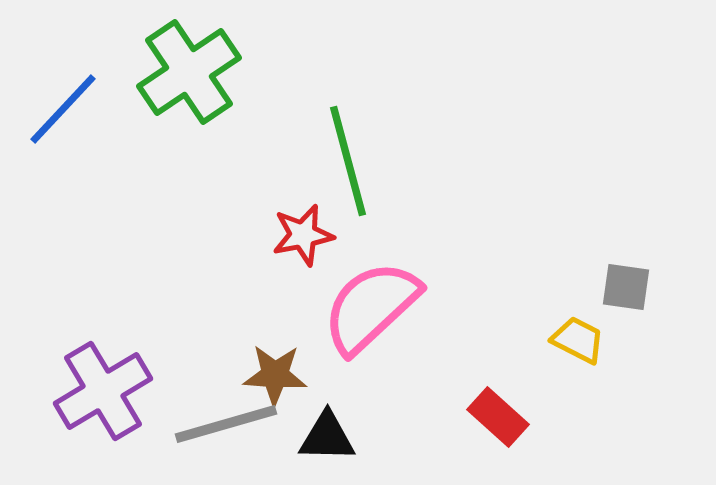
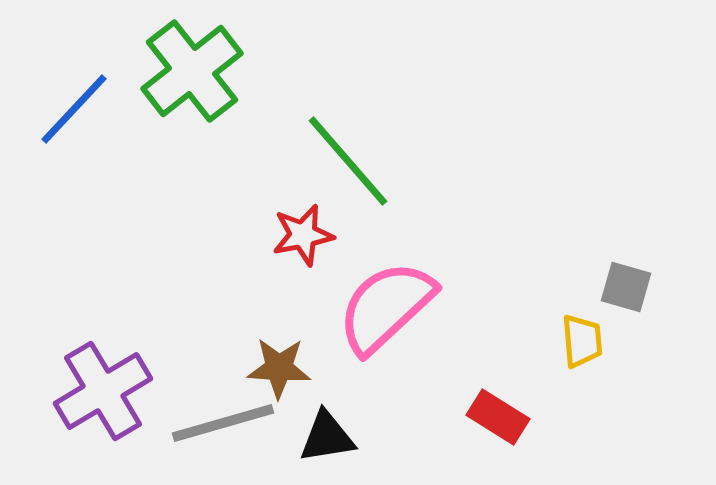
green cross: moved 3 px right, 1 px up; rotated 4 degrees counterclockwise
blue line: moved 11 px right
green line: rotated 26 degrees counterclockwise
gray square: rotated 8 degrees clockwise
pink semicircle: moved 15 px right
yellow trapezoid: moved 4 px right, 1 px down; rotated 58 degrees clockwise
brown star: moved 4 px right, 7 px up
red rectangle: rotated 10 degrees counterclockwise
gray line: moved 3 px left, 1 px up
black triangle: rotated 10 degrees counterclockwise
